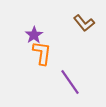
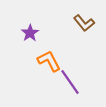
purple star: moved 4 px left, 2 px up
orange L-shape: moved 7 px right, 8 px down; rotated 35 degrees counterclockwise
